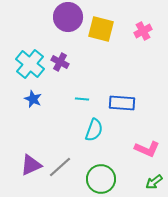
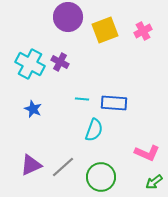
yellow square: moved 4 px right, 1 px down; rotated 36 degrees counterclockwise
cyan cross: rotated 12 degrees counterclockwise
blue star: moved 10 px down
blue rectangle: moved 8 px left
pink L-shape: moved 4 px down
gray line: moved 3 px right
green circle: moved 2 px up
